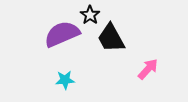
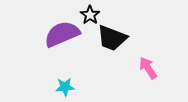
black trapezoid: moved 1 px right; rotated 40 degrees counterclockwise
pink arrow: moved 1 px up; rotated 75 degrees counterclockwise
cyan star: moved 7 px down
